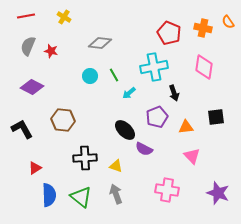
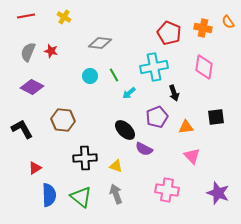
gray semicircle: moved 6 px down
